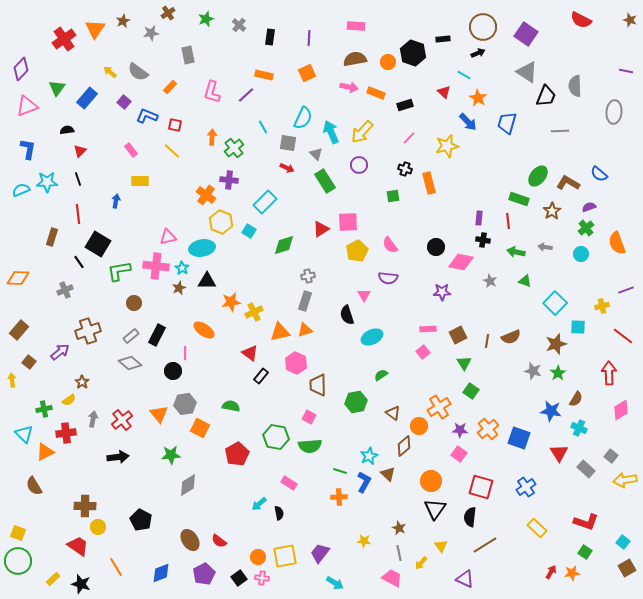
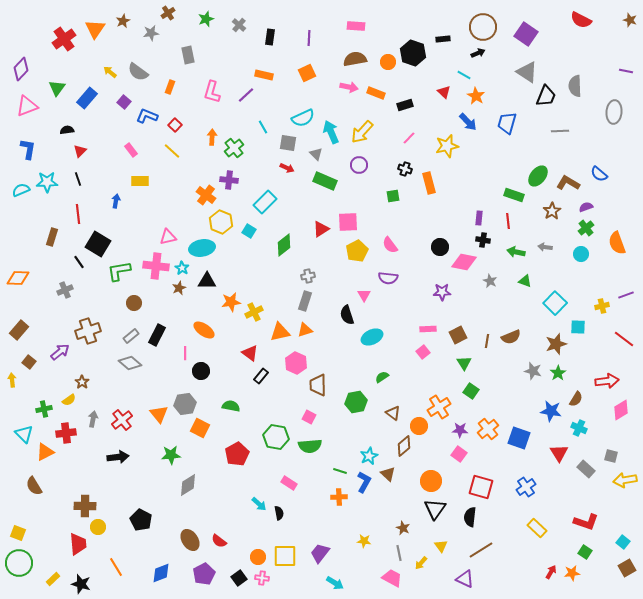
orange rectangle at (170, 87): rotated 24 degrees counterclockwise
orange star at (478, 98): moved 2 px left, 2 px up
cyan semicircle at (303, 118): rotated 40 degrees clockwise
red square at (175, 125): rotated 32 degrees clockwise
green rectangle at (325, 181): rotated 35 degrees counterclockwise
green rectangle at (519, 199): moved 5 px left, 4 px up
purple semicircle at (589, 207): moved 3 px left
green diamond at (284, 245): rotated 20 degrees counterclockwise
black circle at (436, 247): moved 4 px right
pink diamond at (461, 262): moved 3 px right
purple line at (626, 290): moved 5 px down
red line at (623, 336): moved 1 px right, 3 px down
black circle at (173, 371): moved 28 px right
red arrow at (609, 373): moved 2 px left, 8 px down; rotated 85 degrees clockwise
green semicircle at (381, 375): moved 1 px right, 2 px down
gray square at (611, 456): rotated 24 degrees counterclockwise
cyan arrow at (259, 504): rotated 98 degrees counterclockwise
brown star at (399, 528): moved 4 px right
brown line at (485, 545): moved 4 px left, 5 px down
red trapezoid at (78, 546): moved 2 px up; rotated 50 degrees clockwise
yellow square at (285, 556): rotated 10 degrees clockwise
green circle at (18, 561): moved 1 px right, 2 px down
